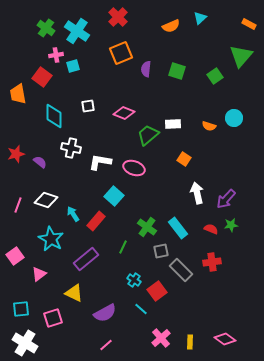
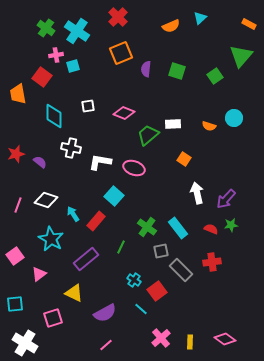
green line at (123, 247): moved 2 px left
cyan square at (21, 309): moved 6 px left, 5 px up
